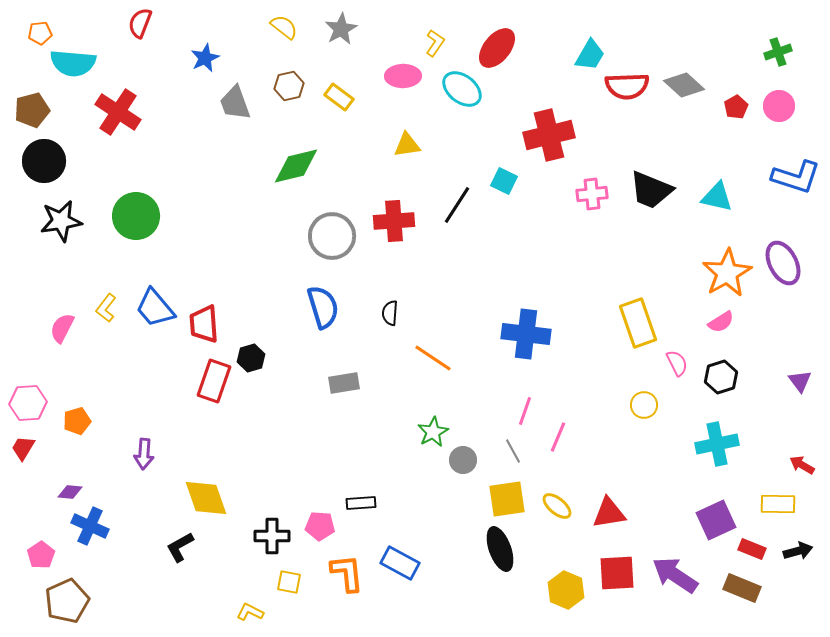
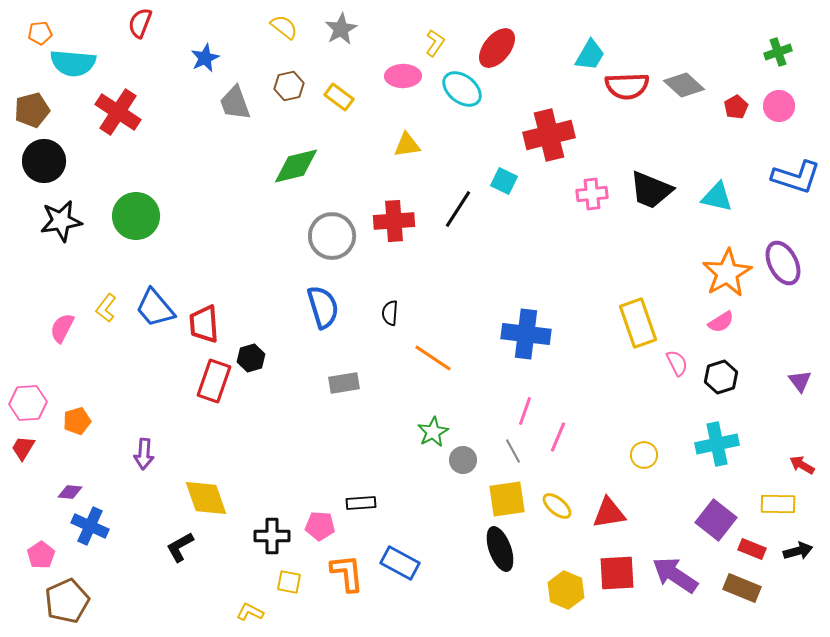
black line at (457, 205): moved 1 px right, 4 px down
yellow circle at (644, 405): moved 50 px down
purple square at (716, 520): rotated 27 degrees counterclockwise
